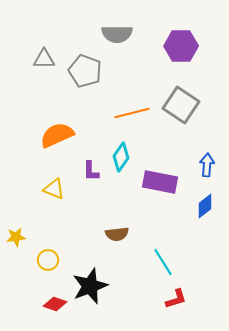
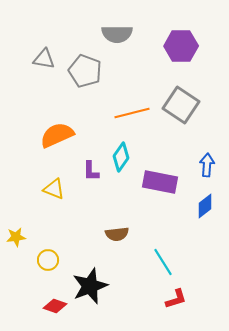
gray triangle: rotated 10 degrees clockwise
red diamond: moved 2 px down
